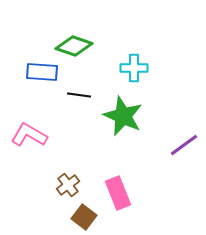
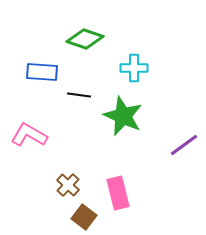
green diamond: moved 11 px right, 7 px up
brown cross: rotated 10 degrees counterclockwise
pink rectangle: rotated 8 degrees clockwise
